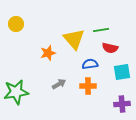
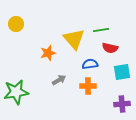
gray arrow: moved 4 px up
